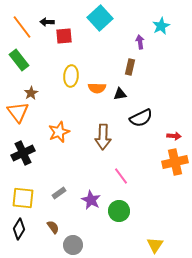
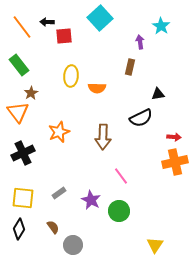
cyan star: rotated 12 degrees counterclockwise
green rectangle: moved 5 px down
black triangle: moved 38 px right
red arrow: moved 1 px down
